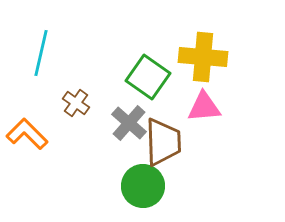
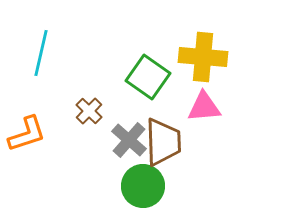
brown cross: moved 13 px right, 8 px down; rotated 8 degrees clockwise
gray cross: moved 17 px down
orange L-shape: rotated 117 degrees clockwise
